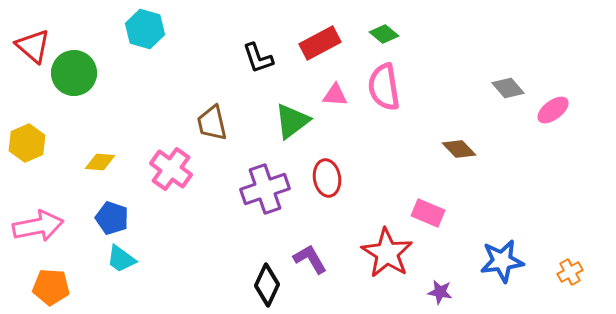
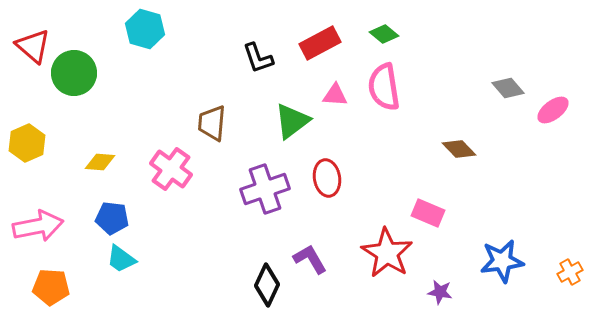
brown trapezoid: rotated 18 degrees clockwise
blue pentagon: rotated 12 degrees counterclockwise
